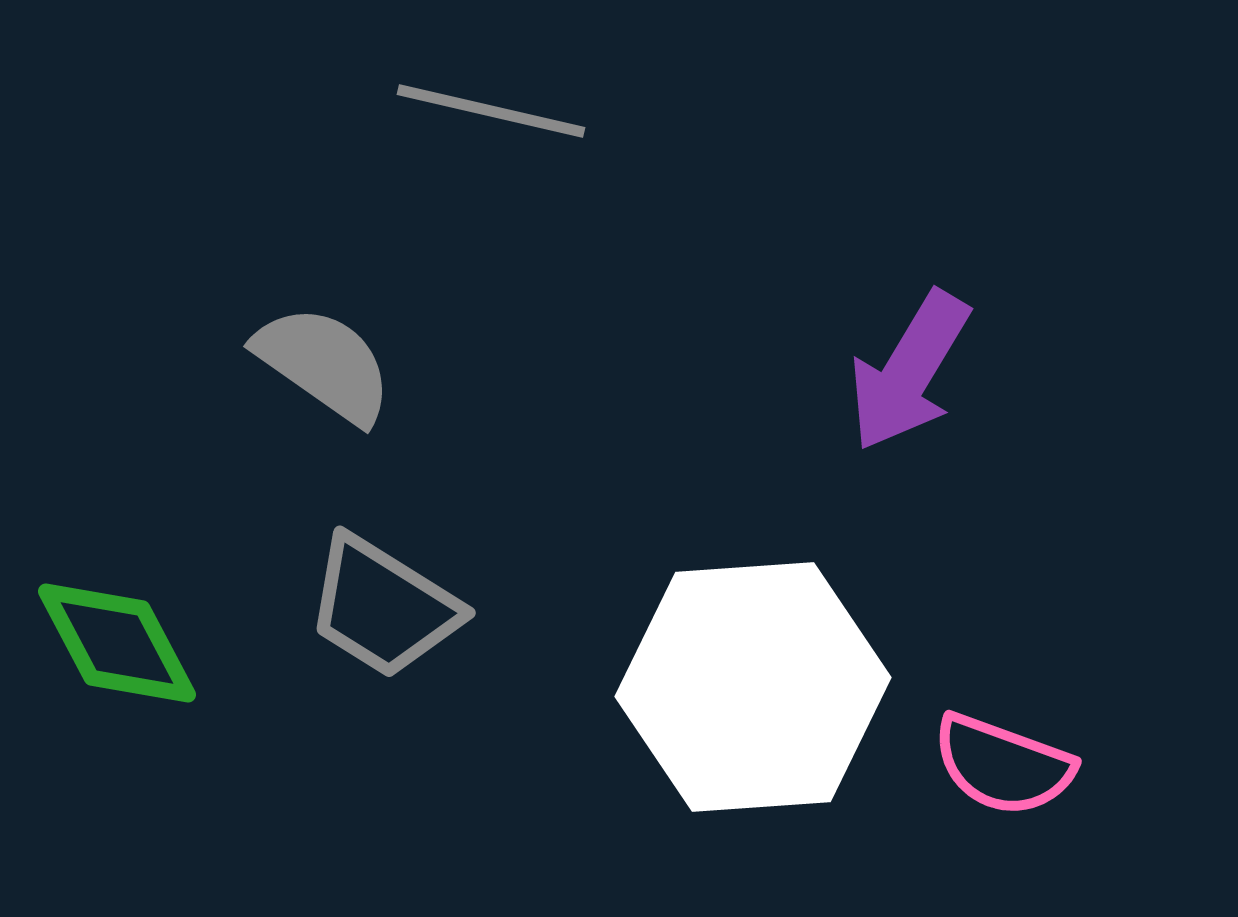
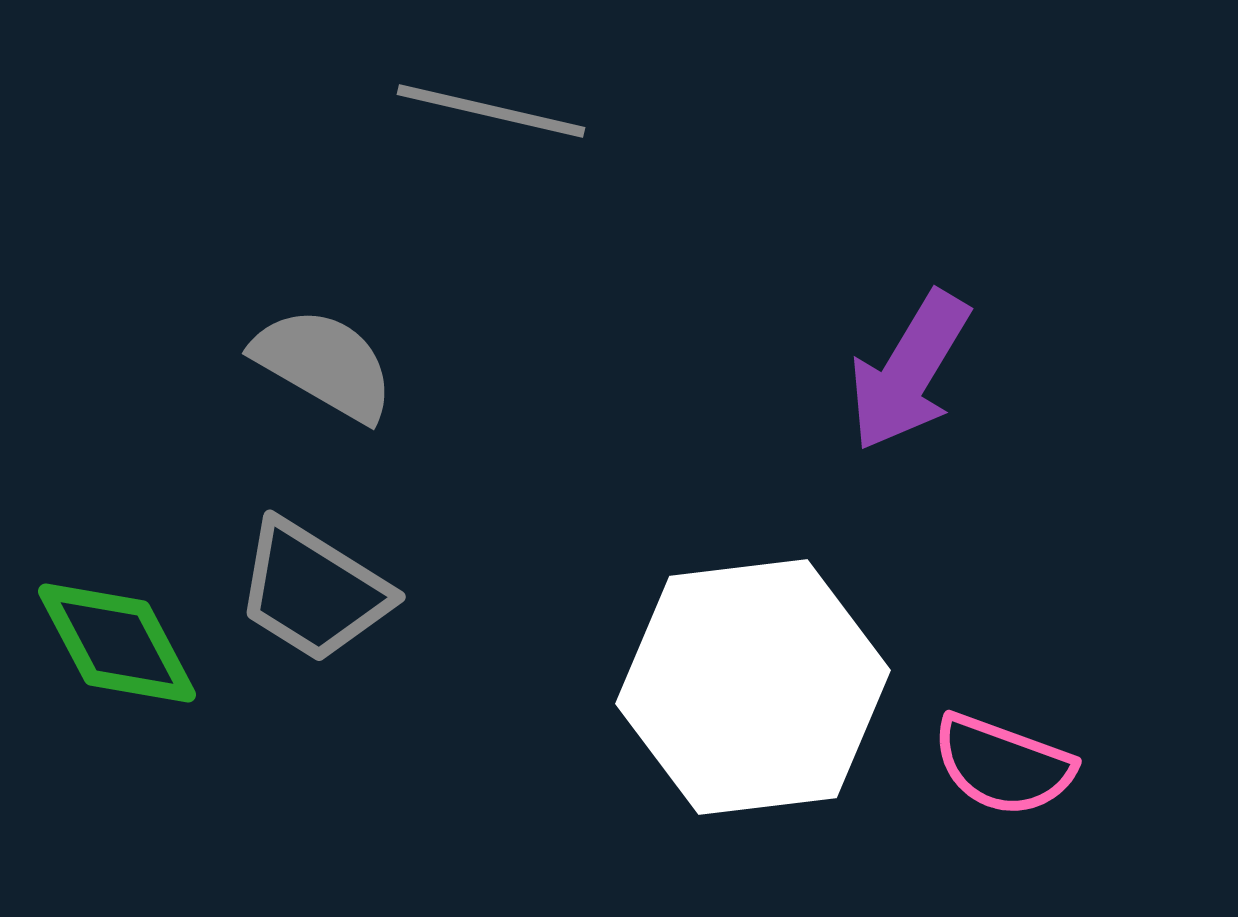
gray semicircle: rotated 5 degrees counterclockwise
gray trapezoid: moved 70 px left, 16 px up
white hexagon: rotated 3 degrees counterclockwise
